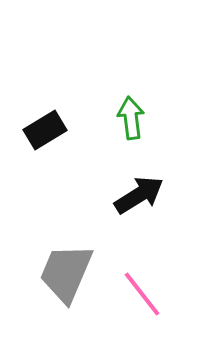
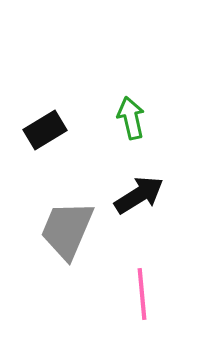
green arrow: rotated 6 degrees counterclockwise
gray trapezoid: moved 1 px right, 43 px up
pink line: rotated 33 degrees clockwise
